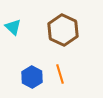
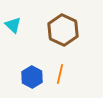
cyan triangle: moved 2 px up
orange line: rotated 30 degrees clockwise
